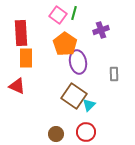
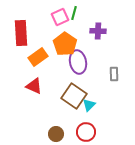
pink square: moved 2 px right, 2 px down; rotated 30 degrees clockwise
purple cross: moved 3 px left, 1 px down; rotated 21 degrees clockwise
orange rectangle: moved 12 px right, 1 px up; rotated 54 degrees clockwise
red triangle: moved 17 px right
